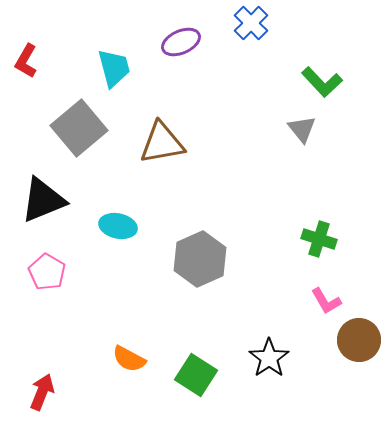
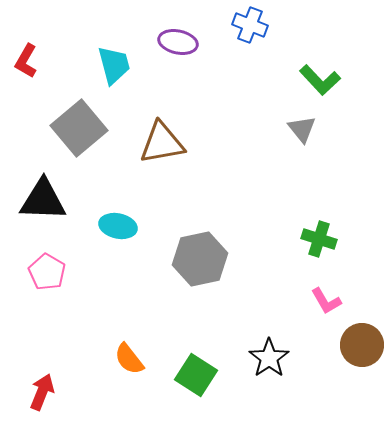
blue cross: moved 1 px left, 2 px down; rotated 24 degrees counterclockwise
purple ellipse: moved 3 px left; rotated 36 degrees clockwise
cyan trapezoid: moved 3 px up
green L-shape: moved 2 px left, 2 px up
black triangle: rotated 24 degrees clockwise
gray hexagon: rotated 12 degrees clockwise
brown circle: moved 3 px right, 5 px down
orange semicircle: rotated 24 degrees clockwise
